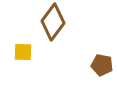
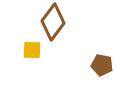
yellow square: moved 9 px right, 2 px up
